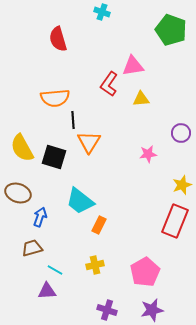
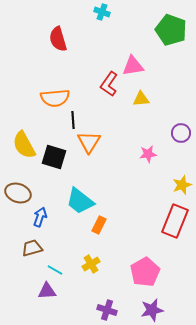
yellow semicircle: moved 2 px right, 3 px up
yellow cross: moved 4 px left, 1 px up; rotated 18 degrees counterclockwise
